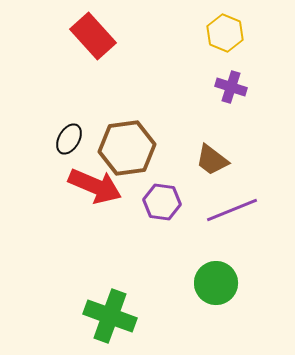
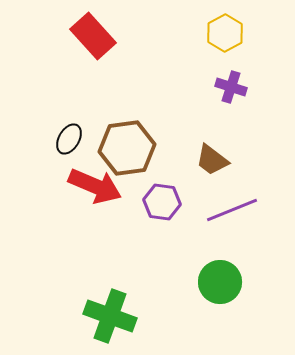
yellow hexagon: rotated 9 degrees clockwise
green circle: moved 4 px right, 1 px up
